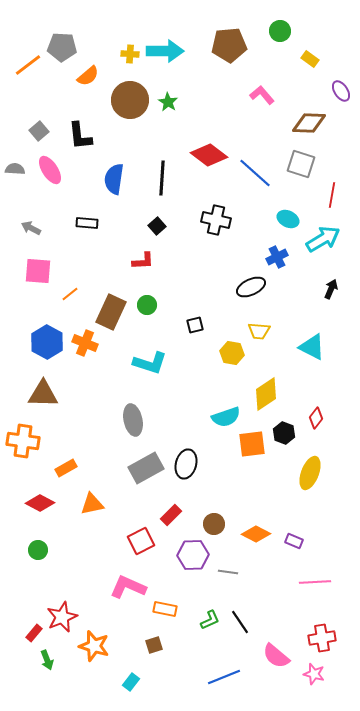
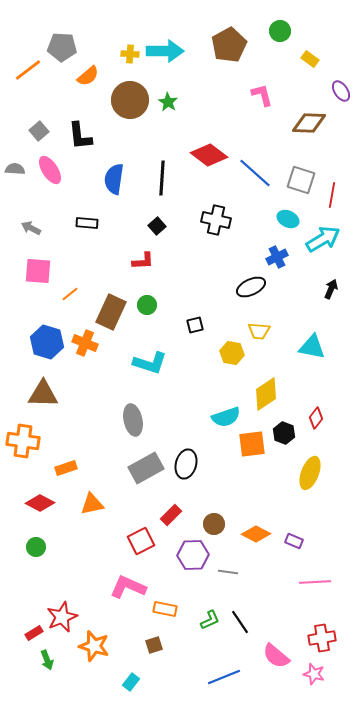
brown pentagon at (229, 45): rotated 24 degrees counterclockwise
orange line at (28, 65): moved 5 px down
pink L-shape at (262, 95): rotated 25 degrees clockwise
gray square at (301, 164): moved 16 px down
blue hexagon at (47, 342): rotated 12 degrees counterclockwise
cyan triangle at (312, 347): rotated 16 degrees counterclockwise
orange rectangle at (66, 468): rotated 10 degrees clockwise
green circle at (38, 550): moved 2 px left, 3 px up
red rectangle at (34, 633): rotated 18 degrees clockwise
